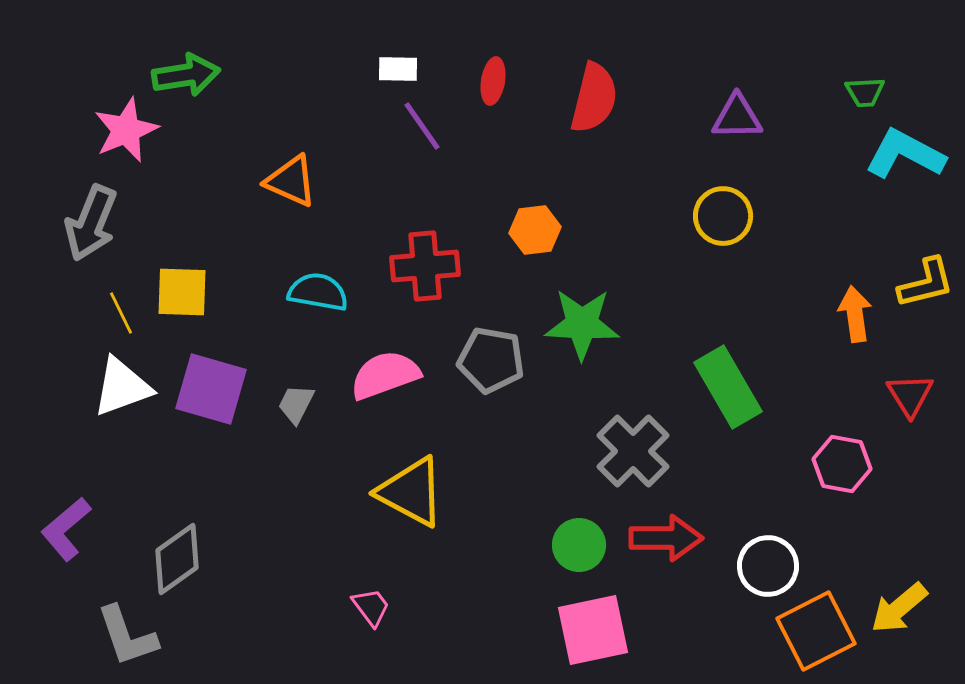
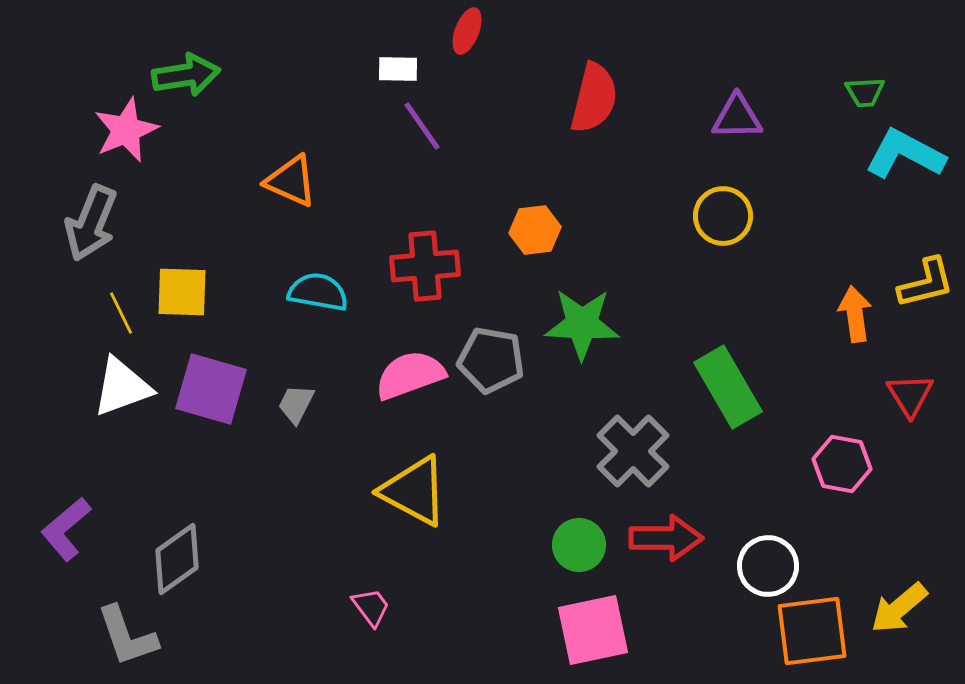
red ellipse: moved 26 px left, 50 px up; rotated 12 degrees clockwise
pink semicircle: moved 25 px right
yellow triangle: moved 3 px right, 1 px up
orange square: moved 4 px left; rotated 20 degrees clockwise
